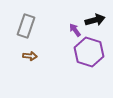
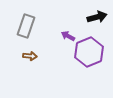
black arrow: moved 2 px right, 3 px up
purple arrow: moved 7 px left, 6 px down; rotated 24 degrees counterclockwise
purple hexagon: rotated 20 degrees clockwise
